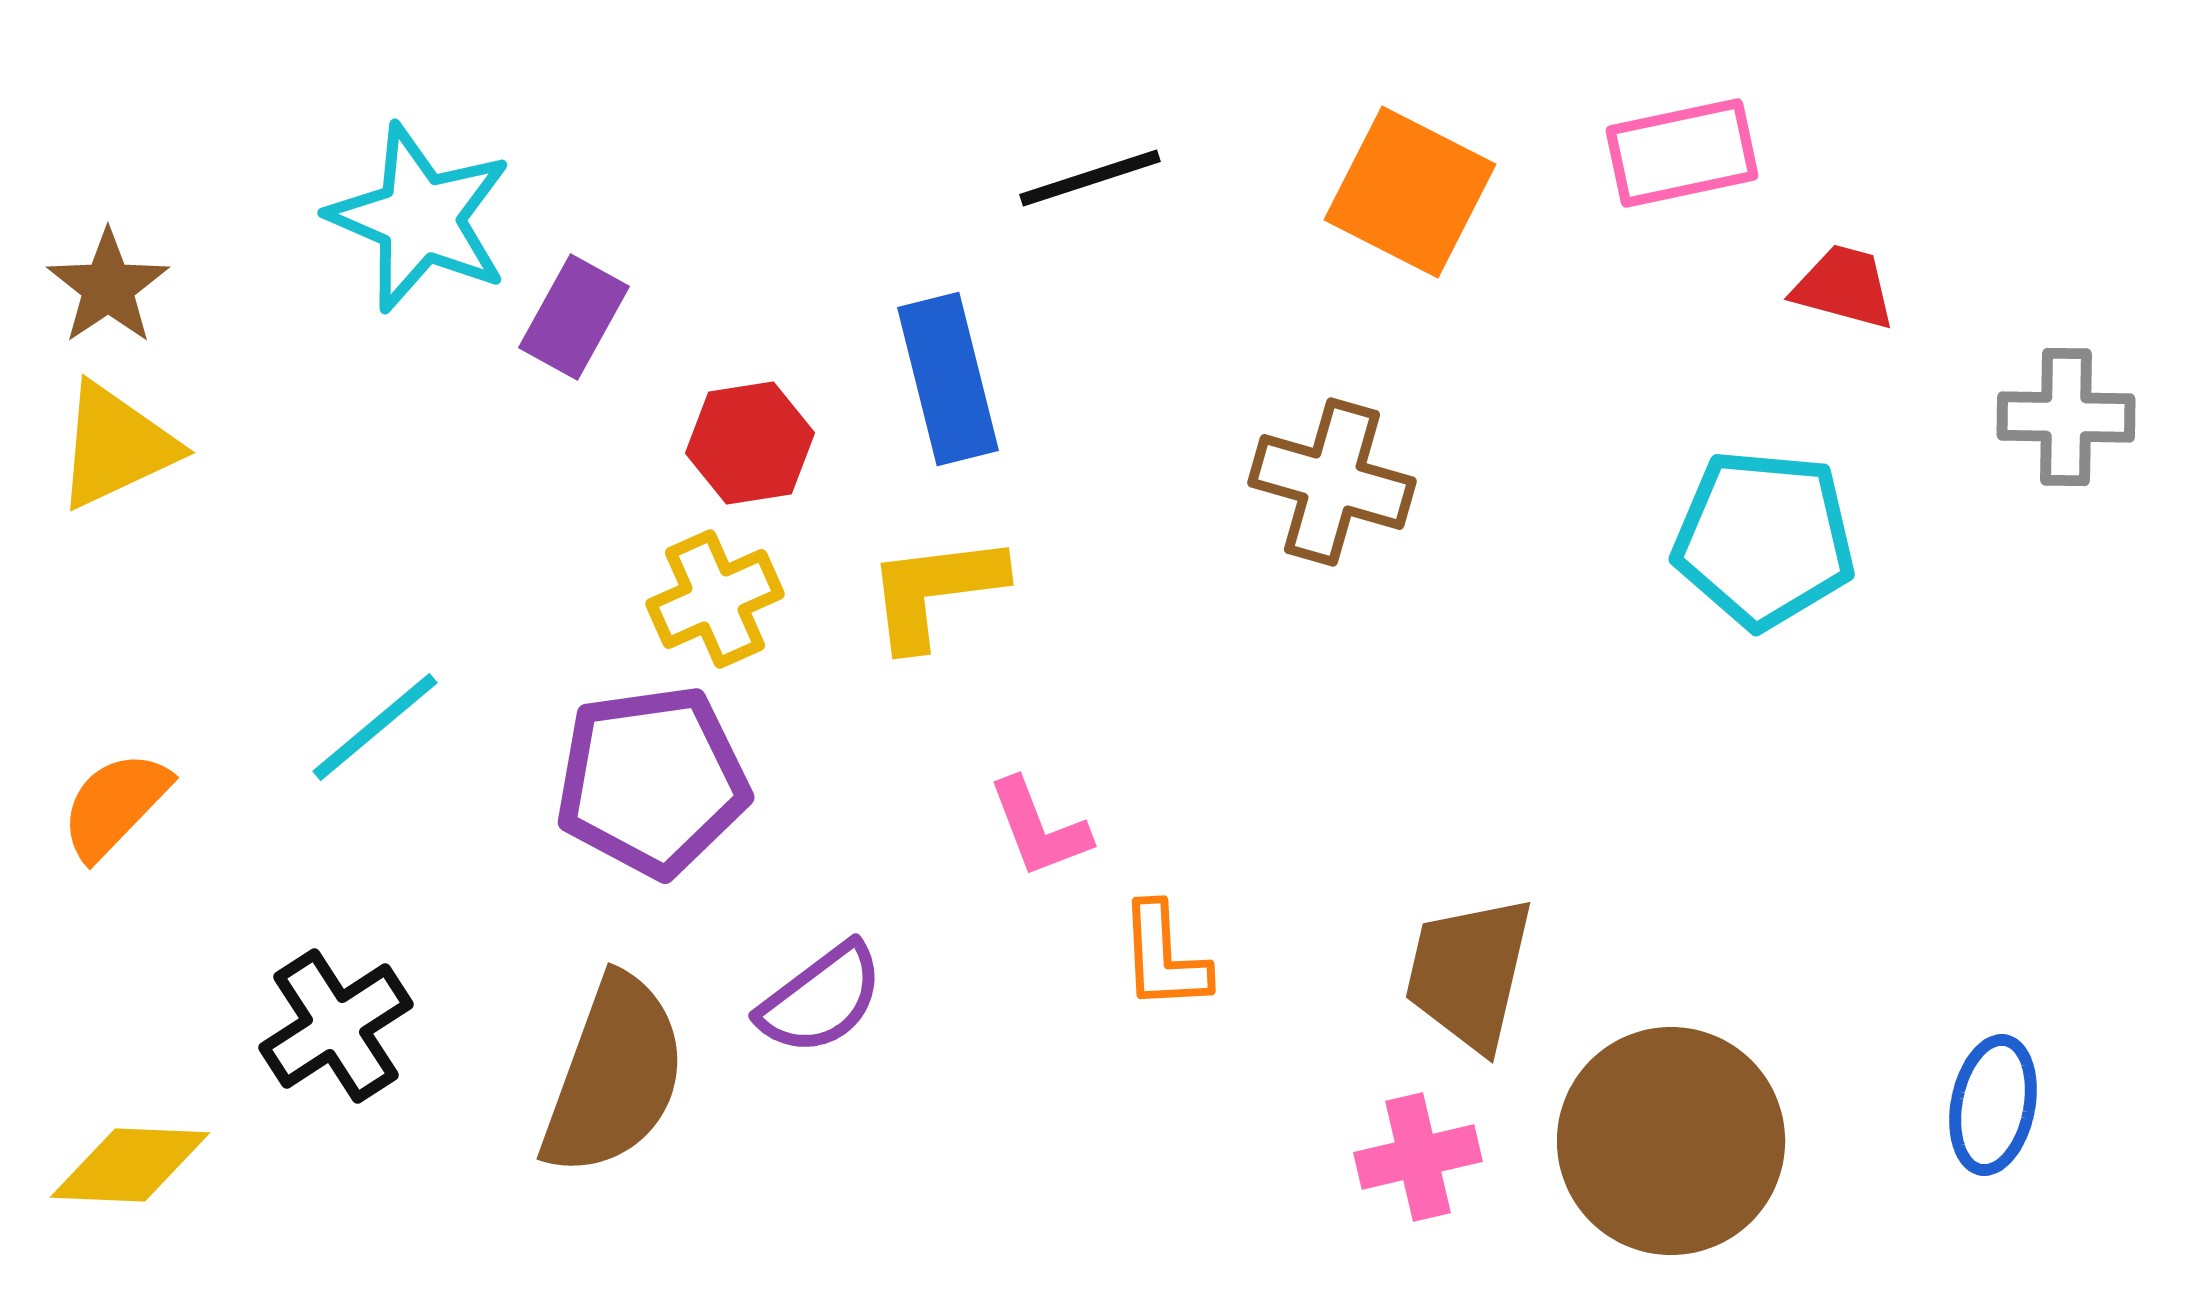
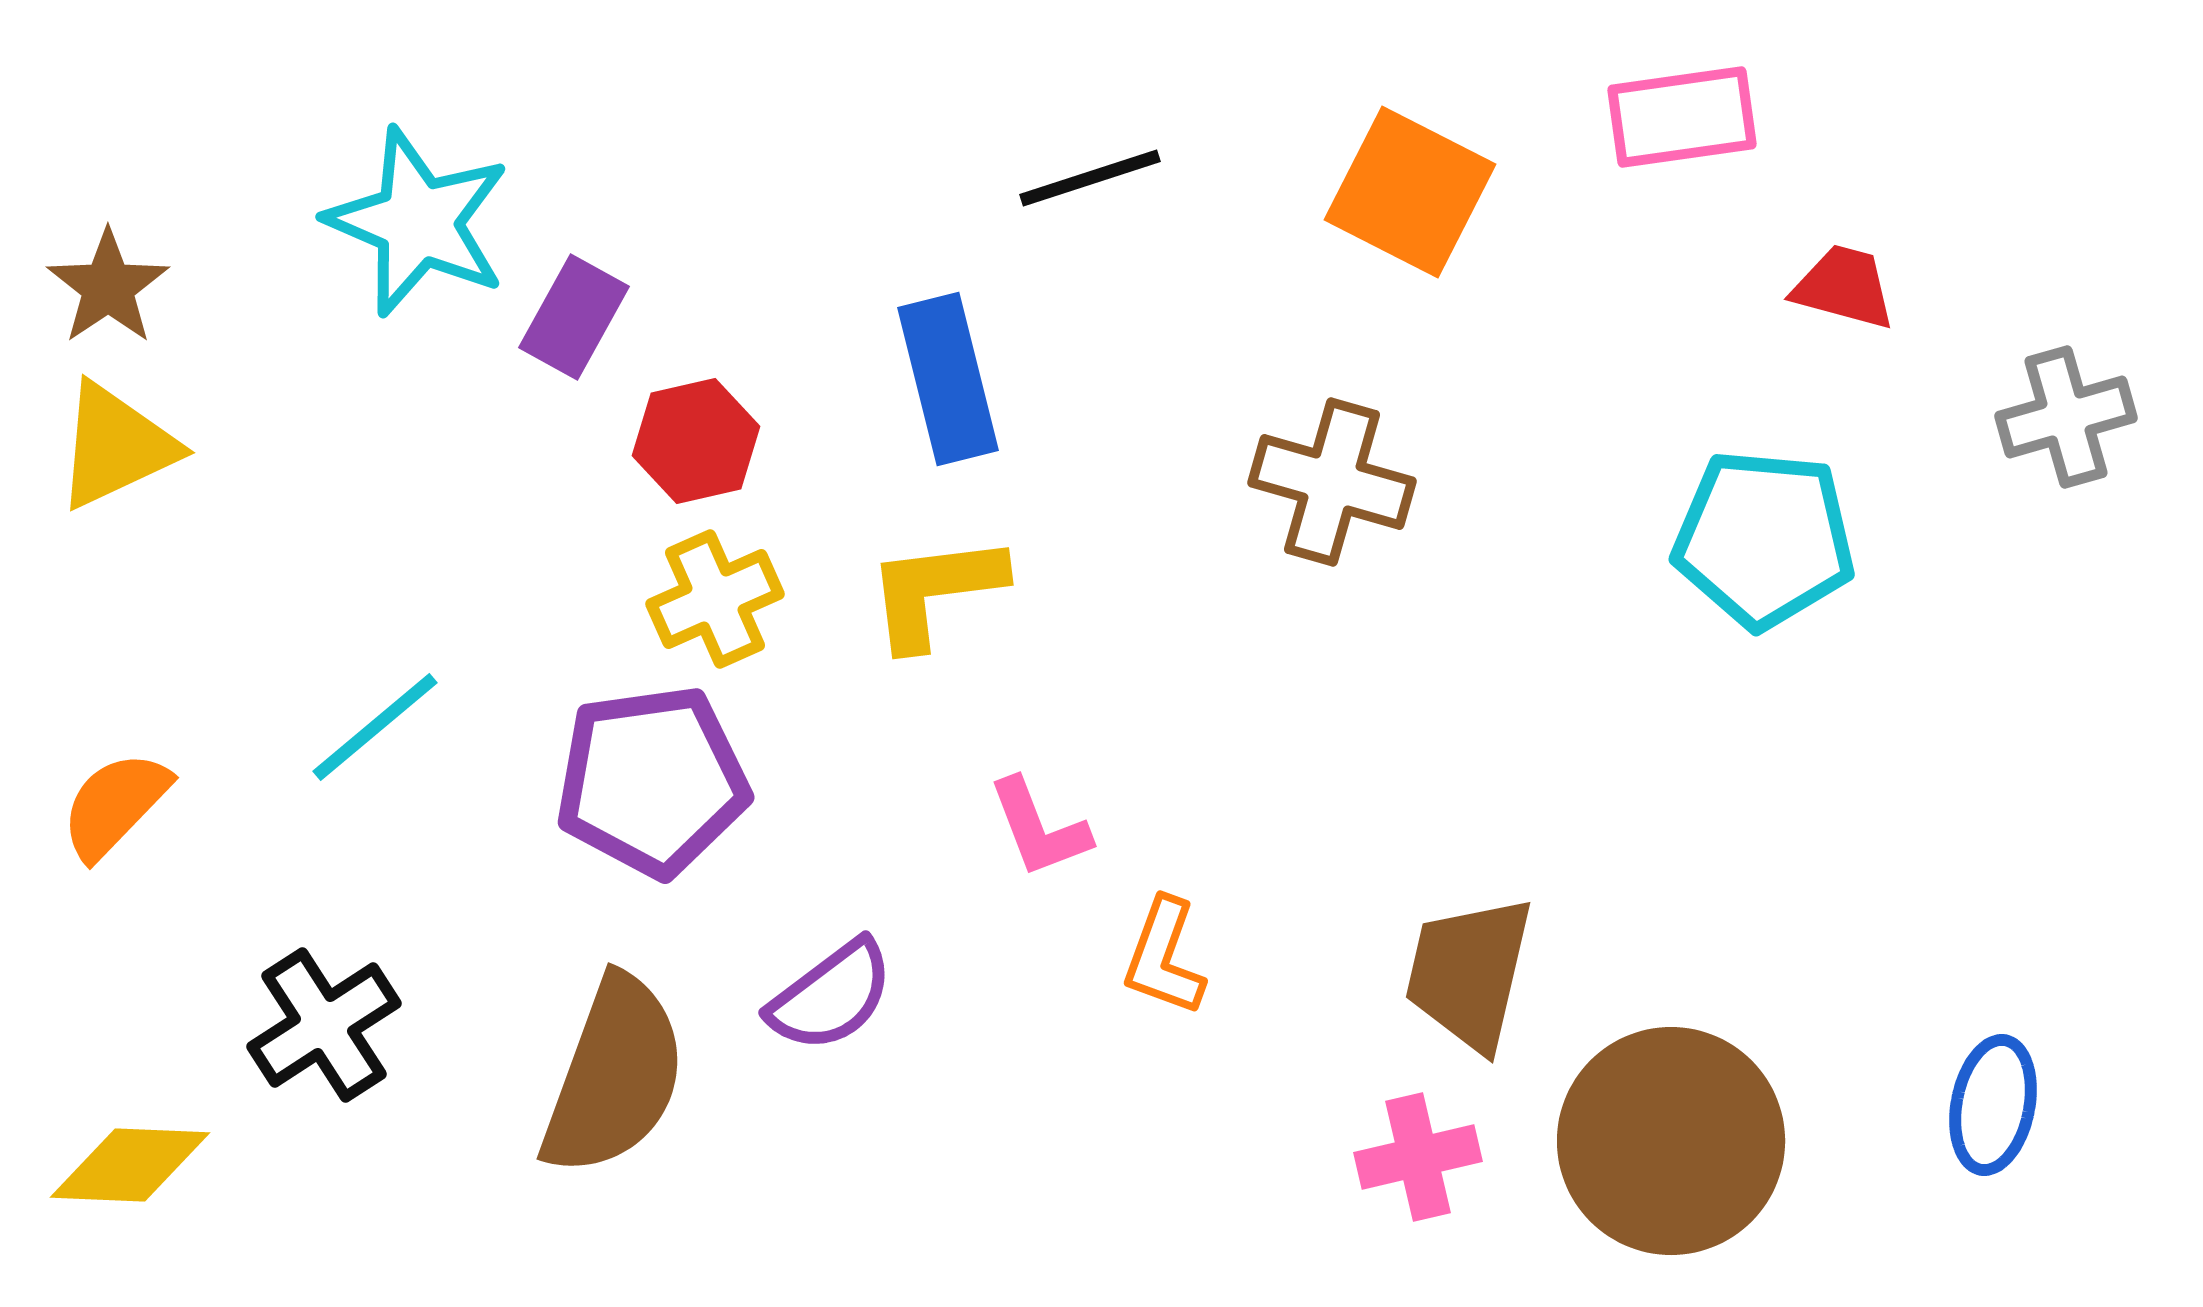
pink rectangle: moved 36 px up; rotated 4 degrees clockwise
cyan star: moved 2 px left, 4 px down
gray cross: rotated 17 degrees counterclockwise
red hexagon: moved 54 px left, 2 px up; rotated 4 degrees counterclockwise
orange L-shape: rotated 23 degrees clockwise
purple semicircle: moved 10 px right, 3 px up
black cross: moved 12 px left, 1 px up
